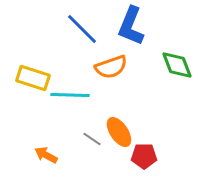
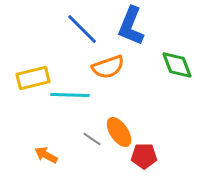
orange semicircle: moved 3 px left
yellow rectangle: rotated 32 degrees counterclockwise
